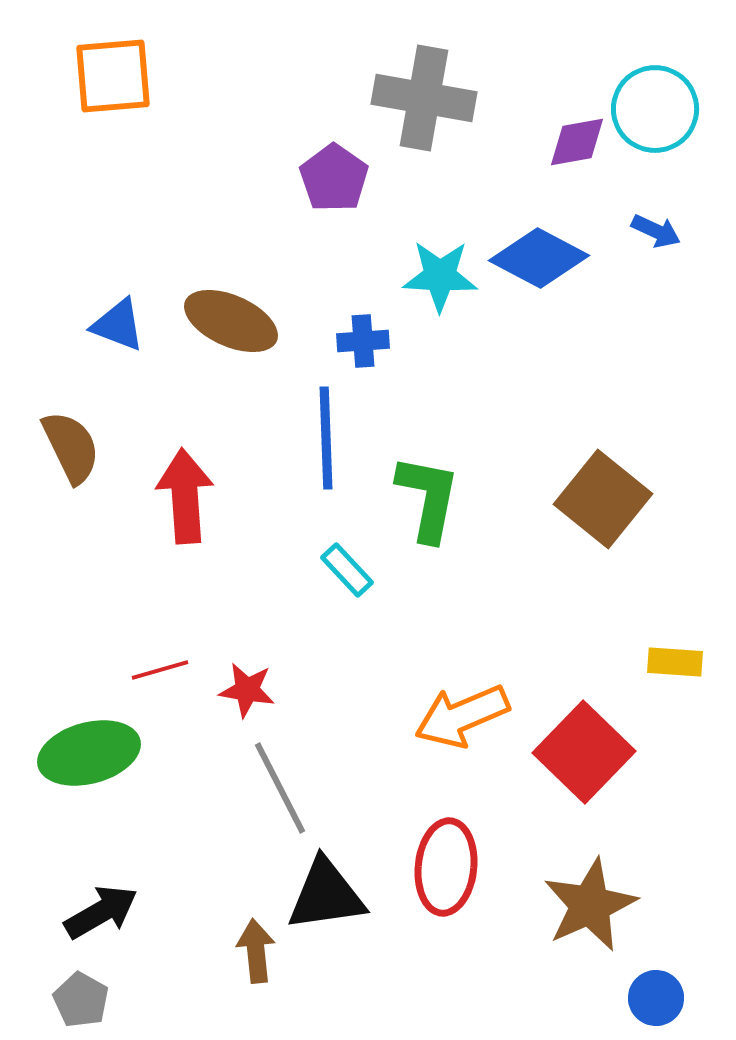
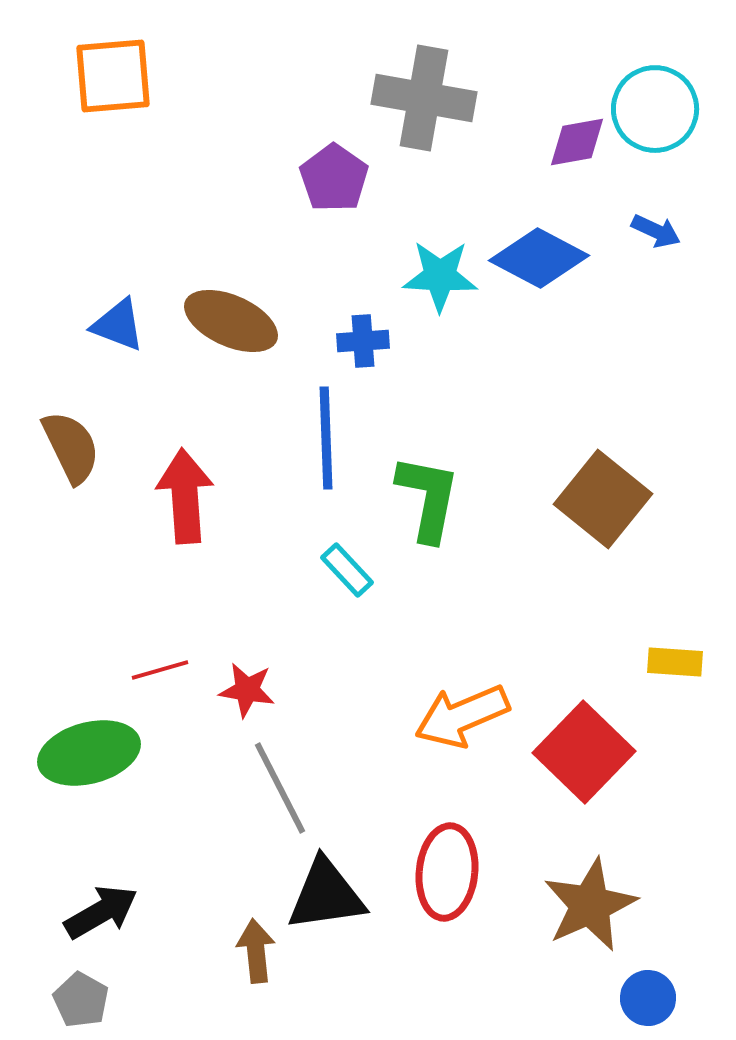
red ellipse: moved 1 px right, 5 px down
blue circle: moved 8 px left
